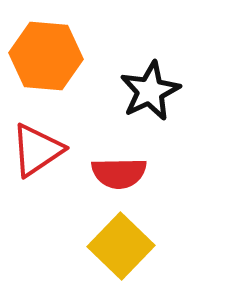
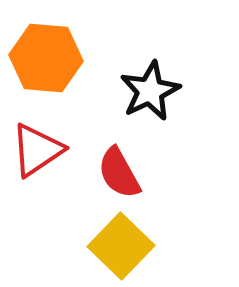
orange hexagon: moved 2 px down
red semicircle: rotated 62 degrees clockwise
